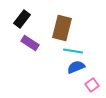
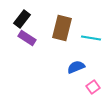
purple rectangle: moved 3 px left, 5 px up
cyan line: moved 18 px right, 13 px up
pink square: moved 1 px right, 2 px down
